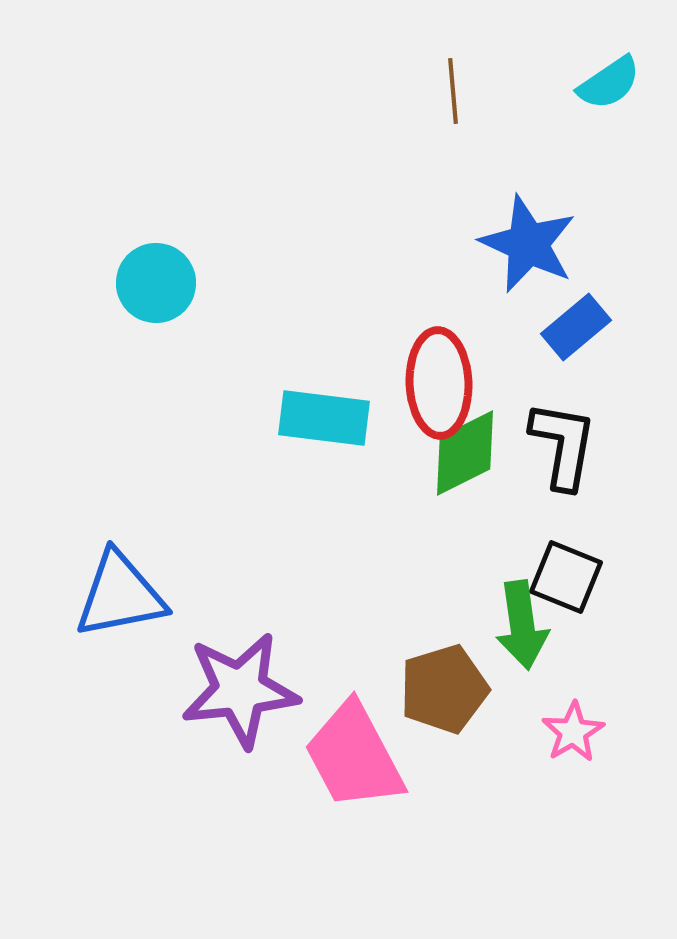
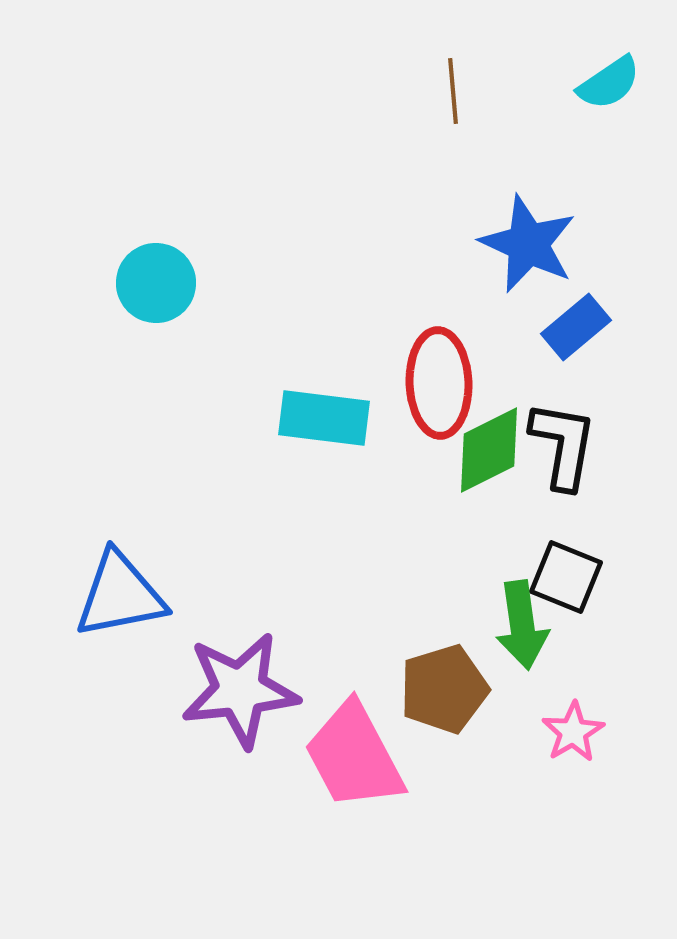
green diamond: moved 24 px right, 3 px up
